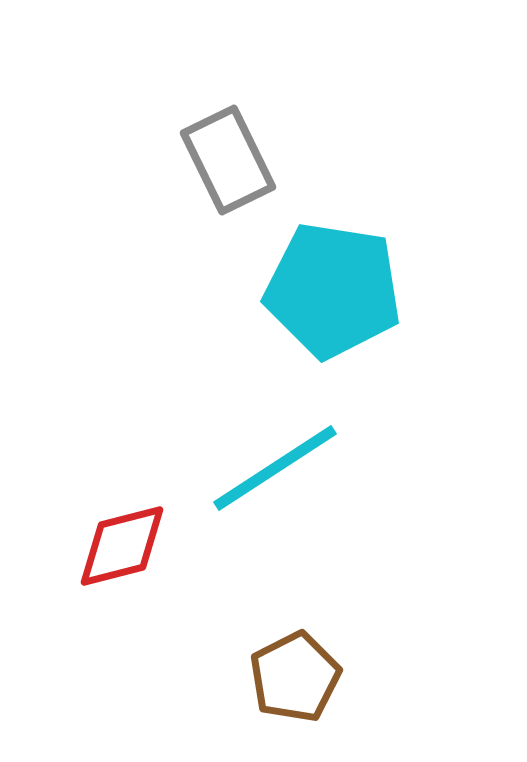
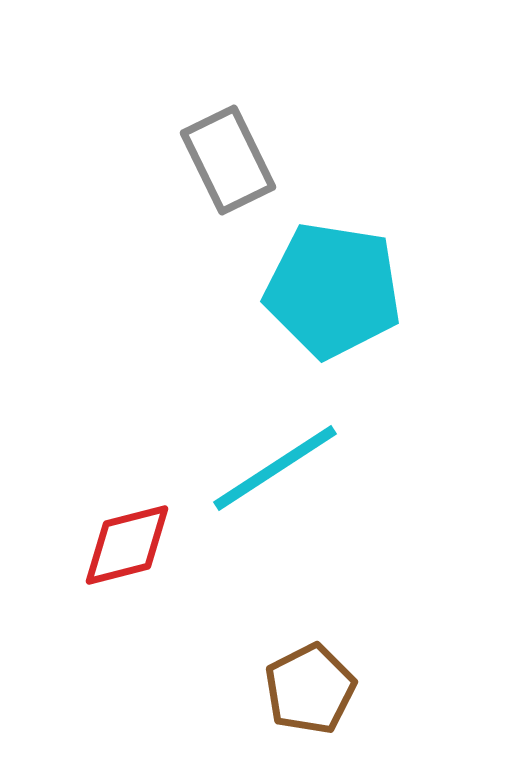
red diamond: moved 5 px right, 1 px up
brown pentagon: moved 15 px right, 12 px down
